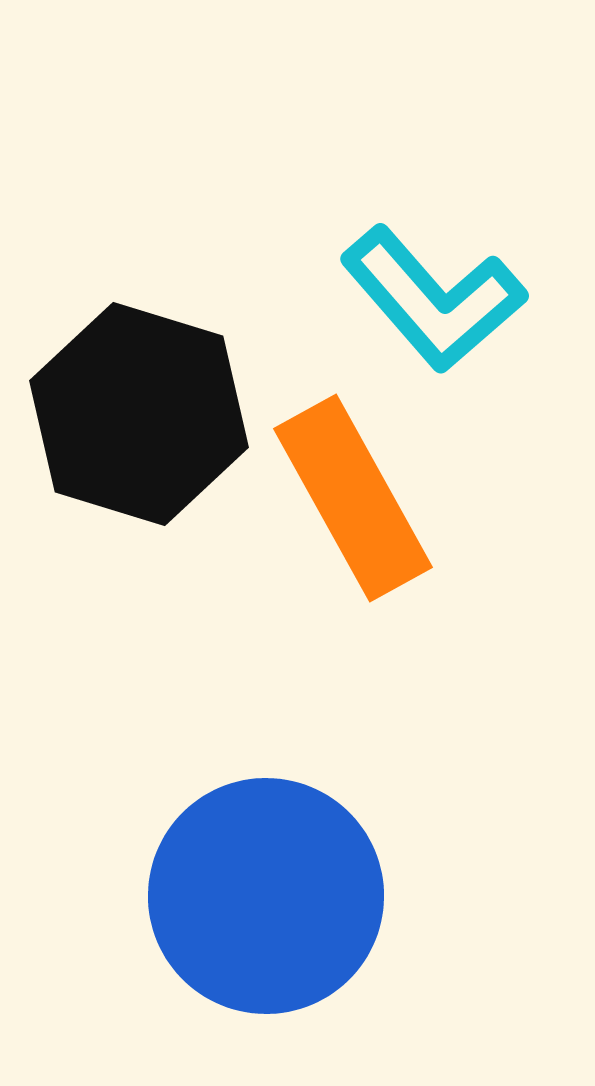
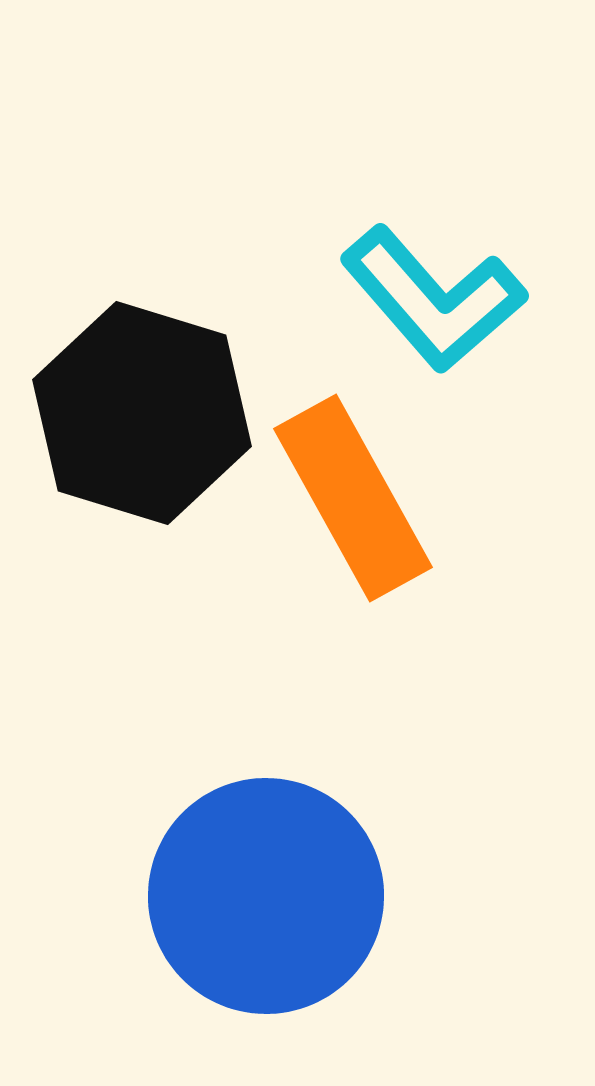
black hexagon: moved 3 px right, 1 px up
